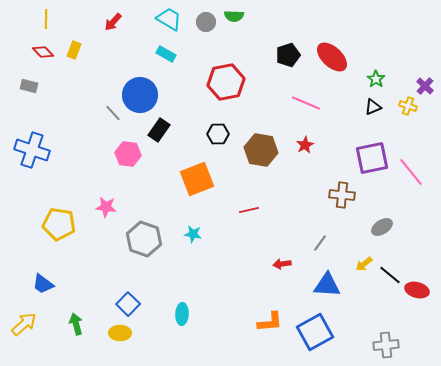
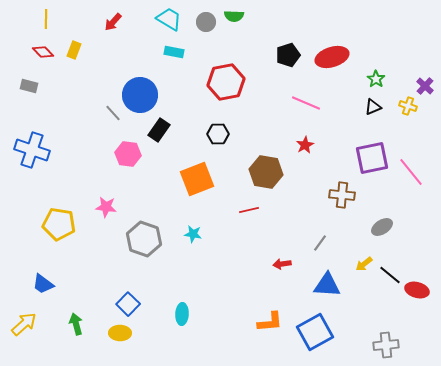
cyan rectangle at (166, 54): moved 8 px right, 2 px up; rotated 18 degrees counterclockwise
red ellipse at (332, 57): rotated 60 degrees counterclockwise
brown hexagon at (261, 150): moved 5 px right, 22 px down
